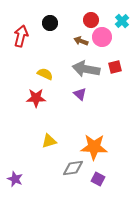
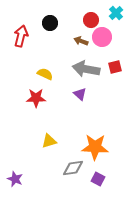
cyan cross: moved 6 px left, 8 px up
orange star: moved 1 px right
